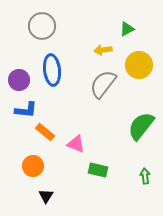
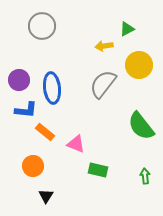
yellow arrow: moved 1 px right, 4 px up
blue ellipse: moved 18 px down
green semicircle: rotated 76 degrees counterclockwise
